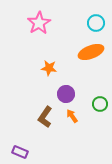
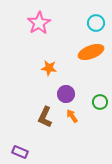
green circle: moved 2 px up
brown L-shape: rotated 10 degrees counterclockwise
